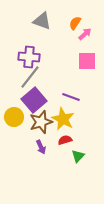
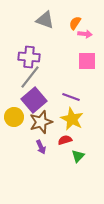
gray triangle: moved 3 px right, 1 px up
pink arrow: rotated 48 degrees clockwise
yellow star: moved 9 px right
